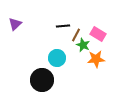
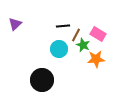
cyan circle: moved 2 px right, 9 px up
